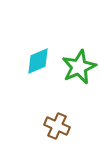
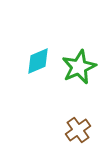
brown cross: moved 21 px right, 4 px down; rotated 30 degrees clockwise
